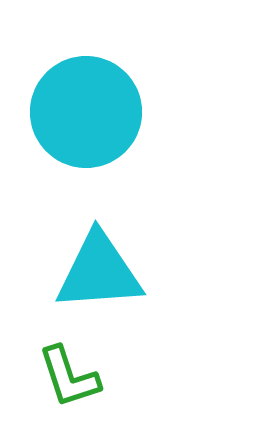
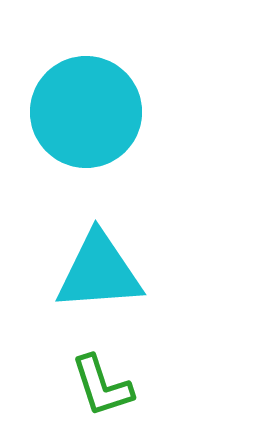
green L-shape: moved 33 px right, 9 px down
